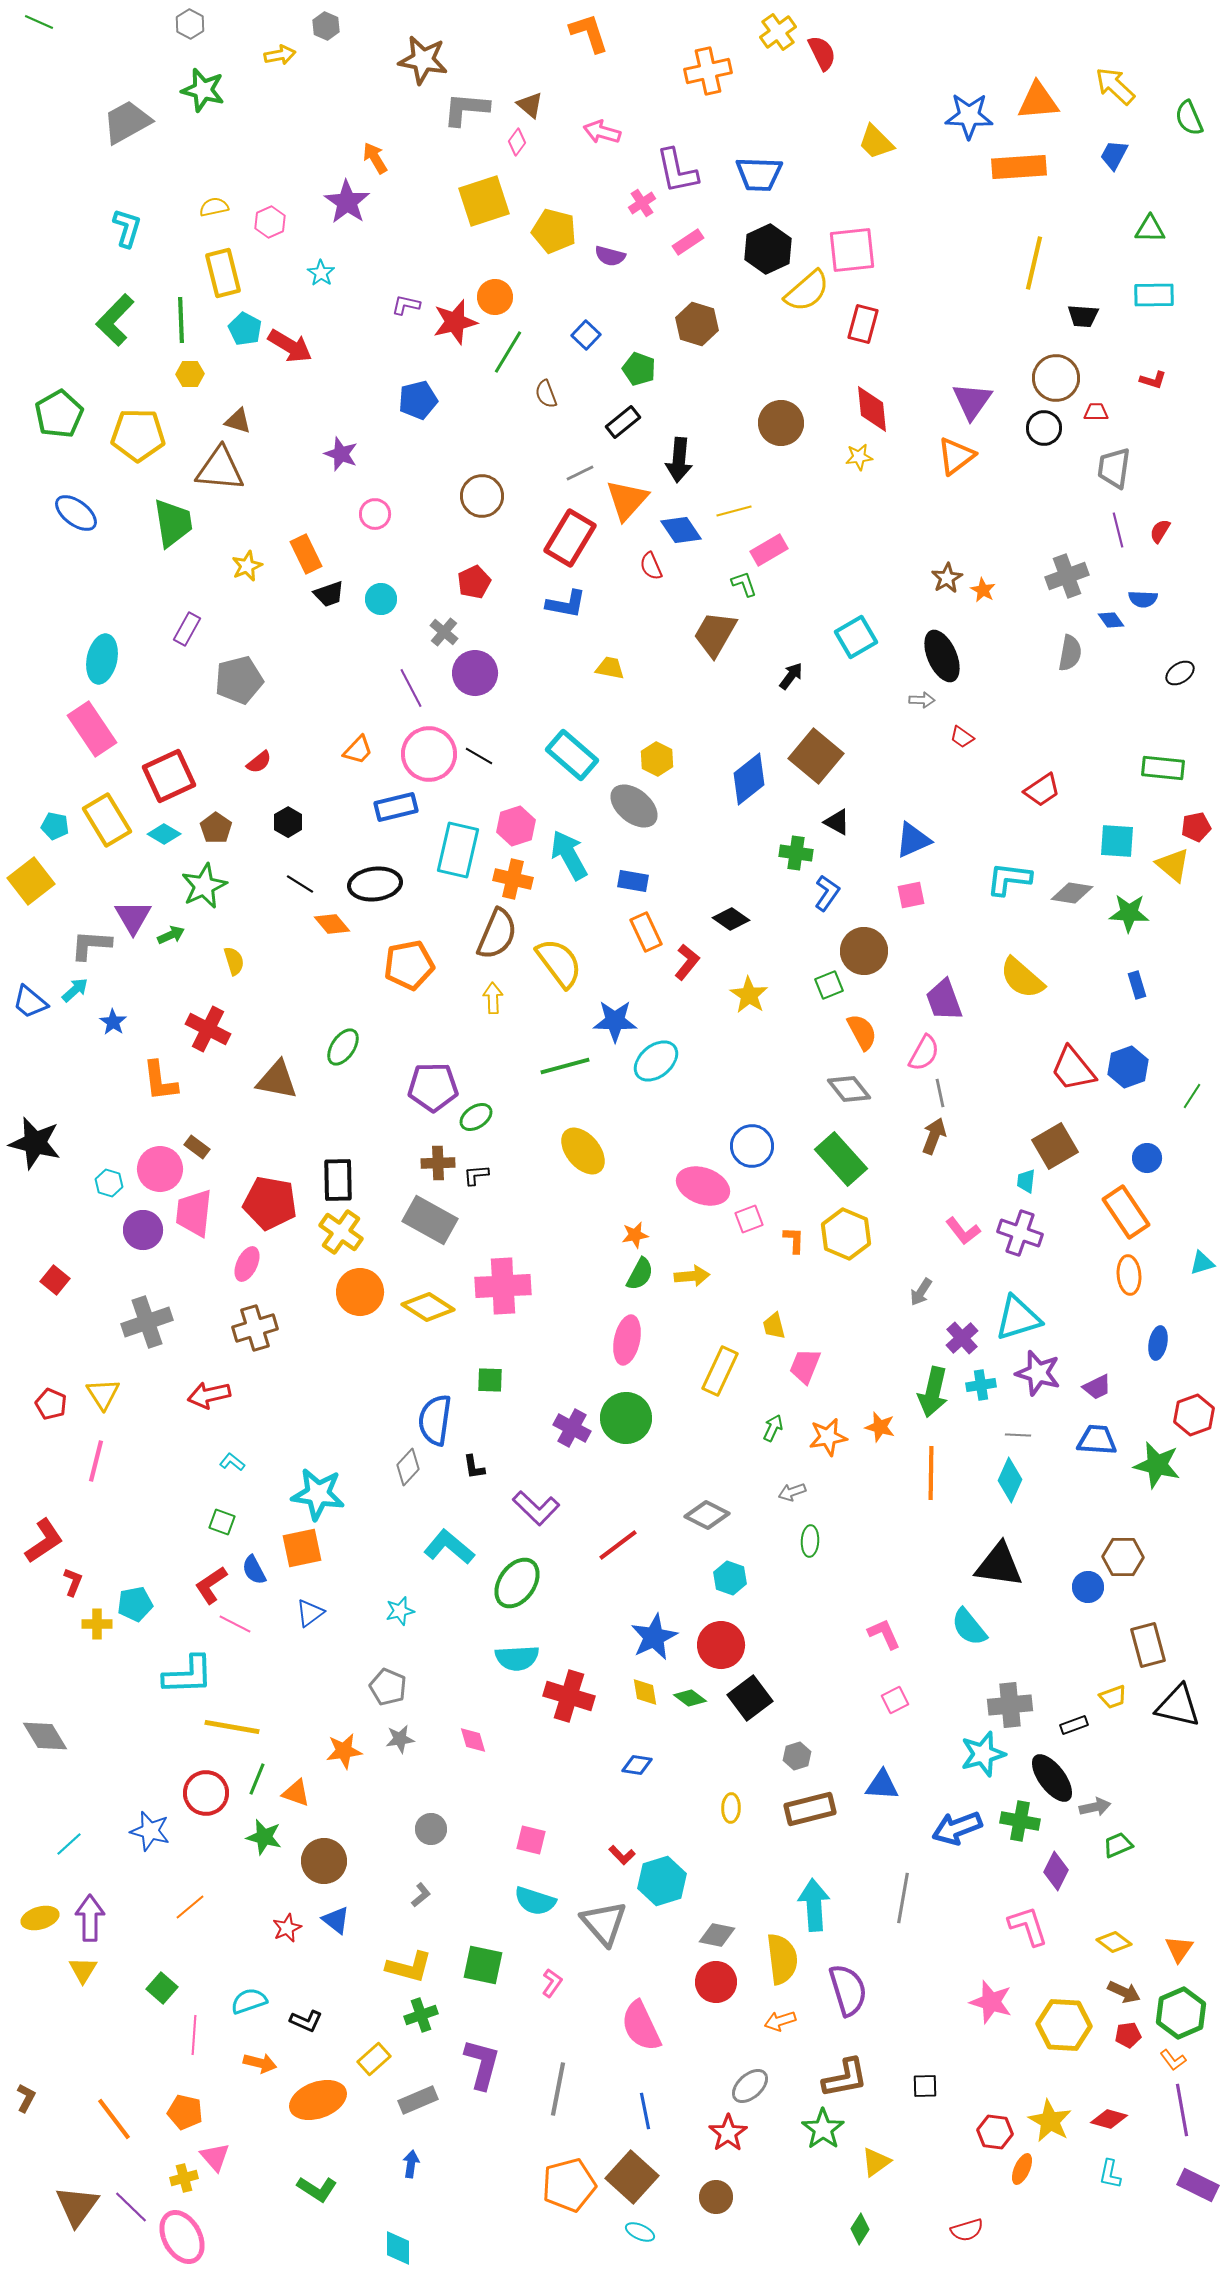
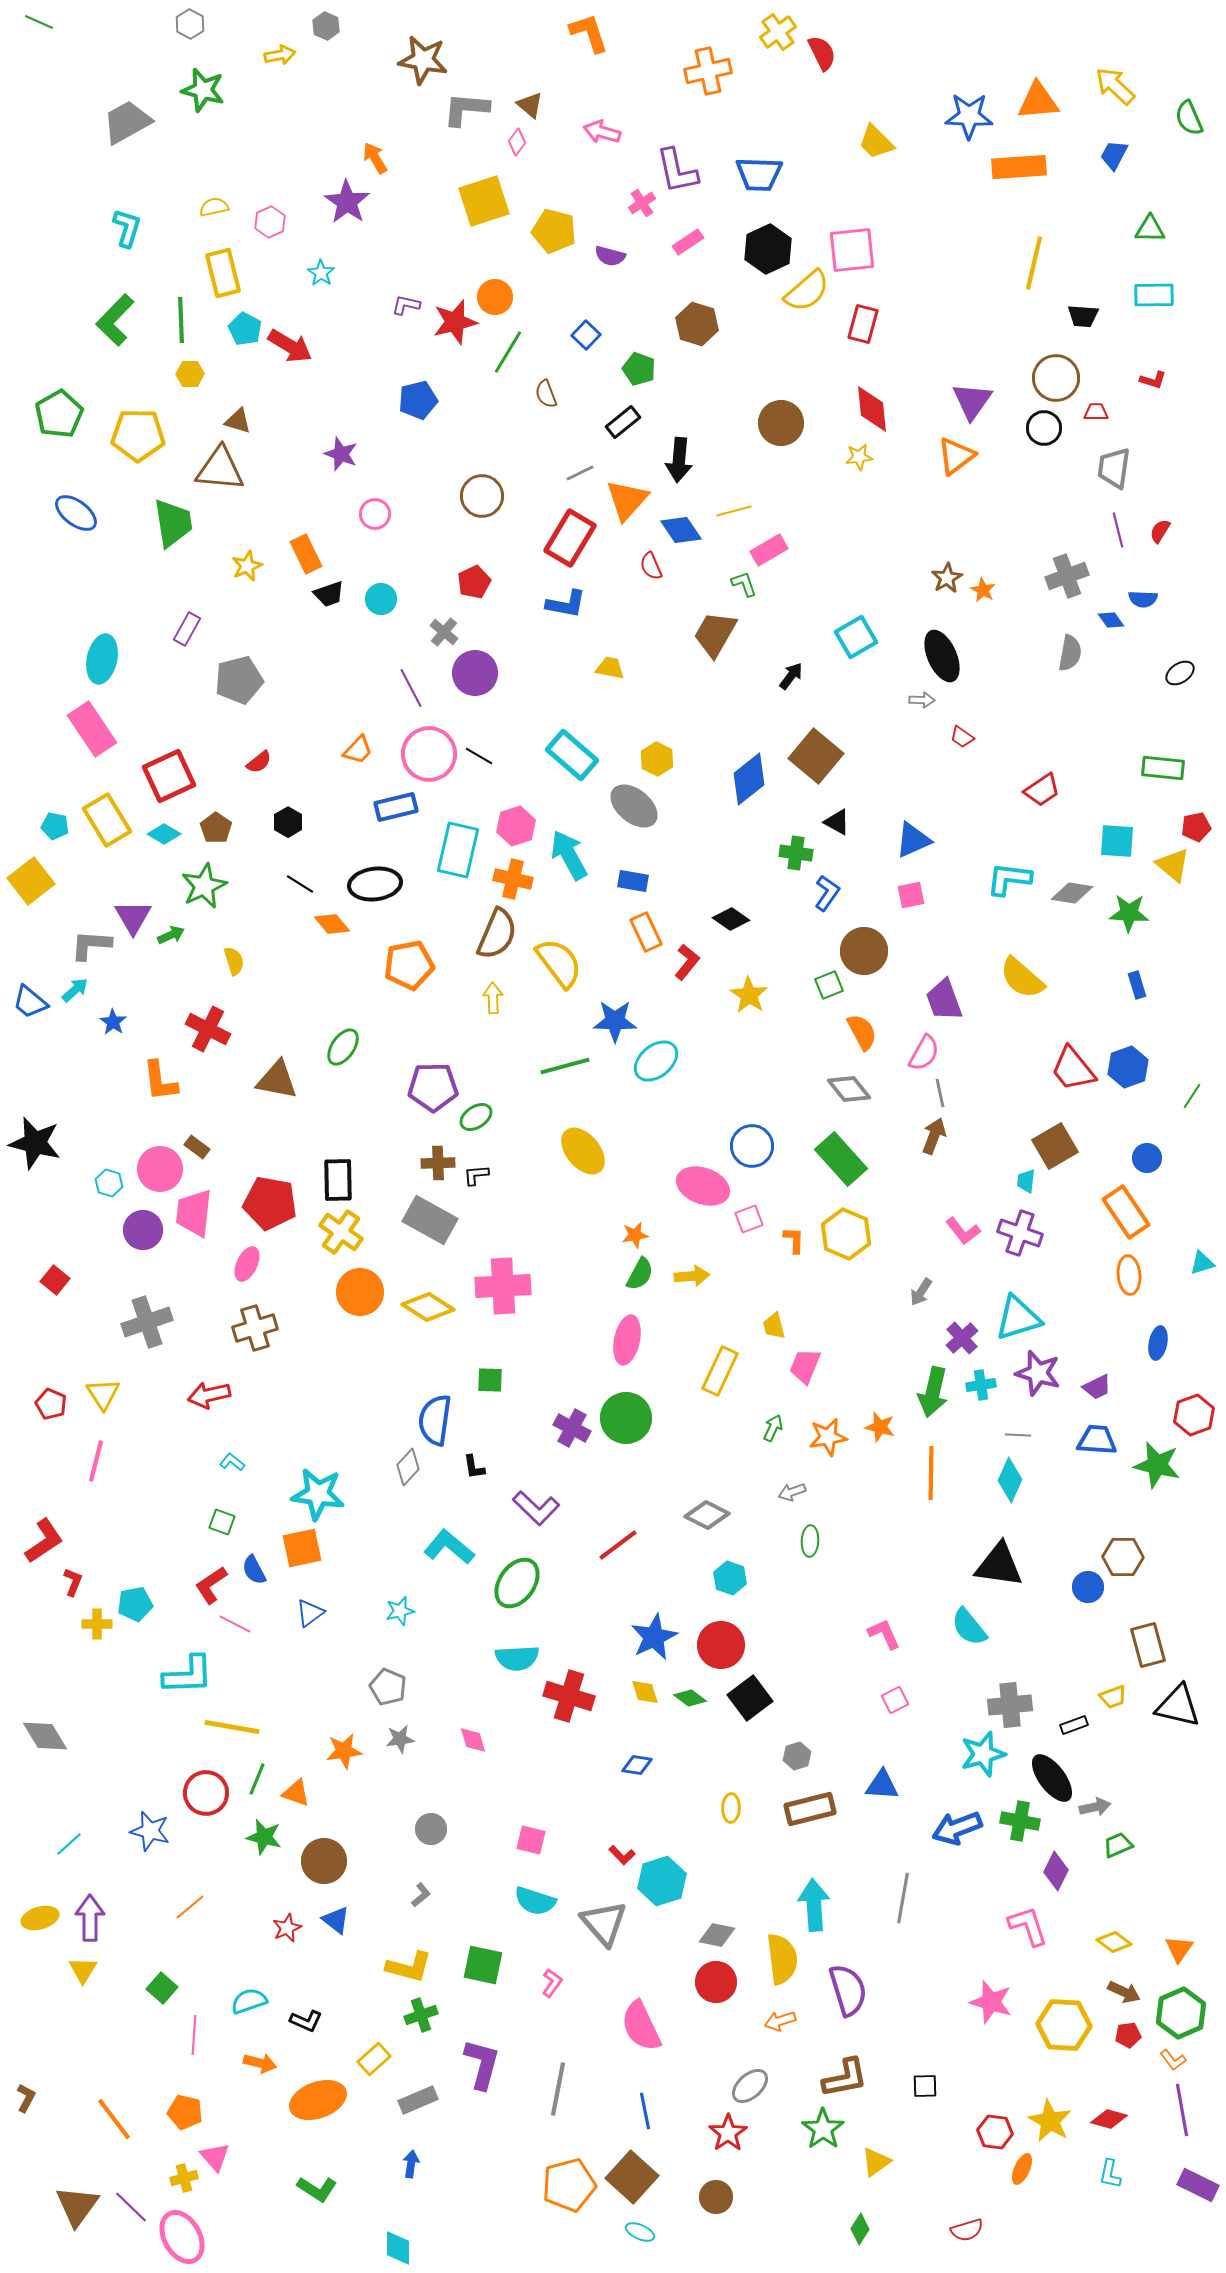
yellow diamond at (645, 1692): rotated 8 degrees counterclockwise
